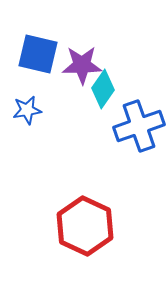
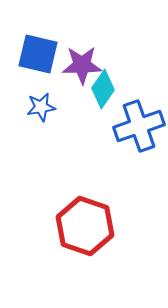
blue star: moved 14 px right, 3 px up
red hexagon: rotated 6 degrees counterclockwise
